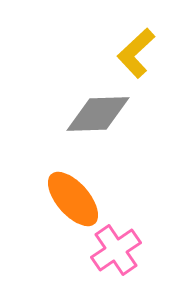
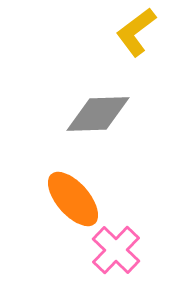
yellow L-shape: moved 21 px up; rotated 6 degrees clockwise
pink cross: rotated 12 degrees counterclockwise
